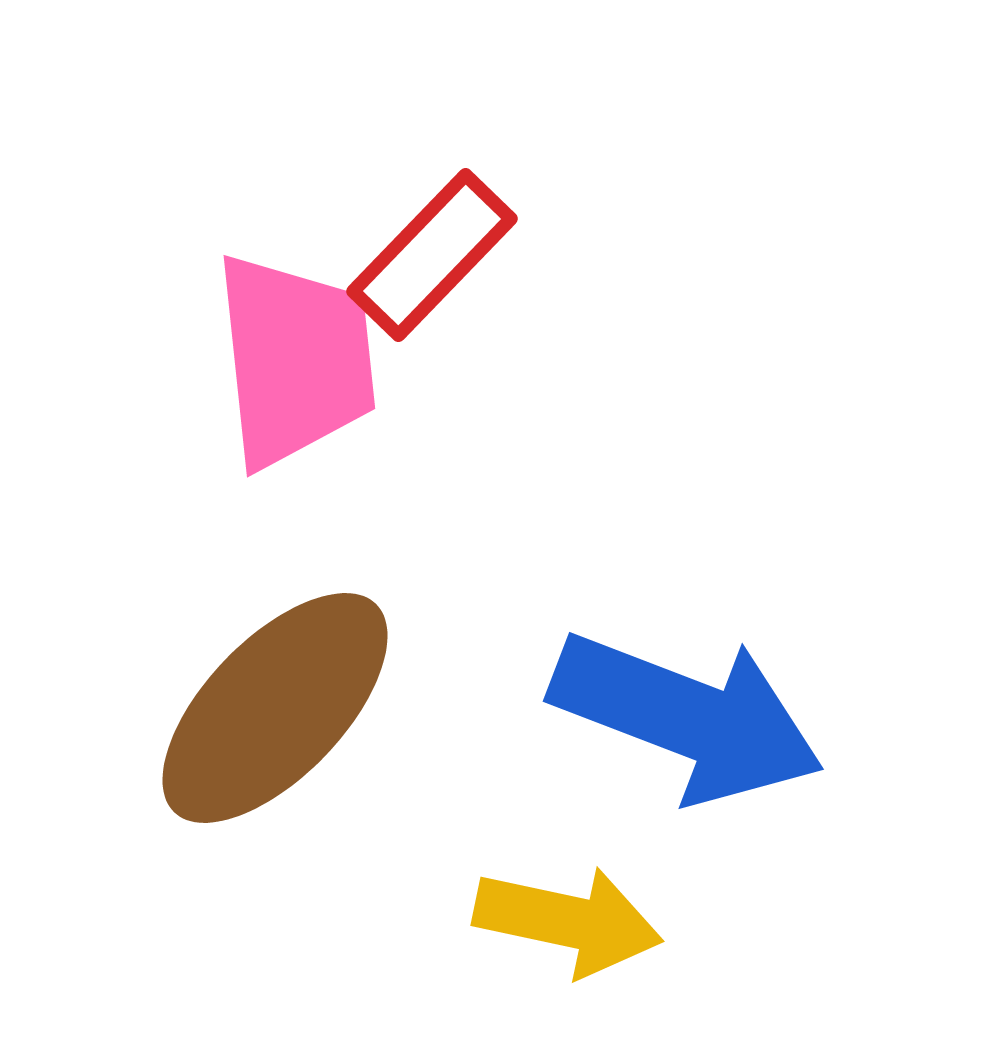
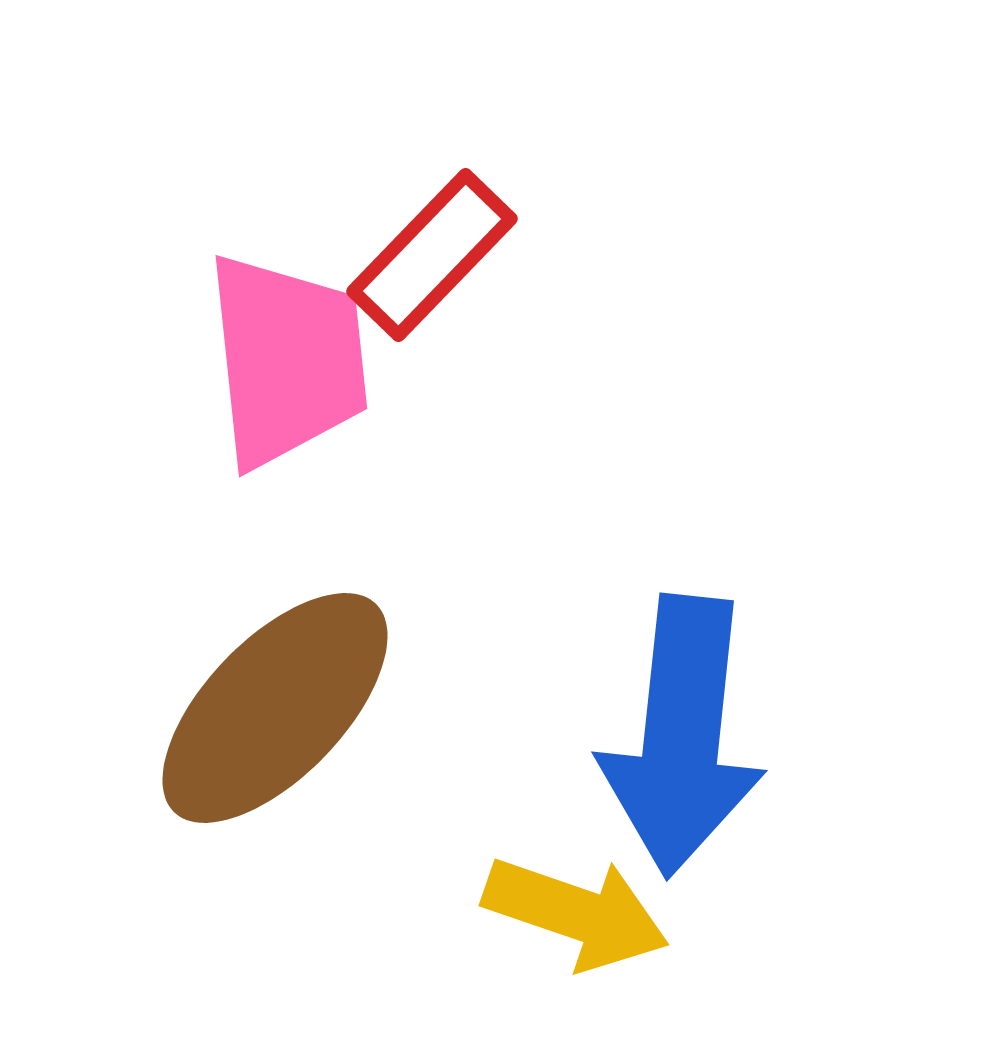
pink trapezoid: moved 8 px left
blue arrow: moved 5 px left, 19 px down; rotated 75 degrees clockwise
yellow arrow: moved 8 px right, 8 px up; rotated 7 degrees clockwise
